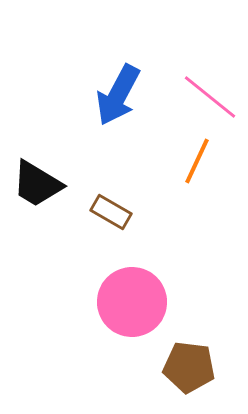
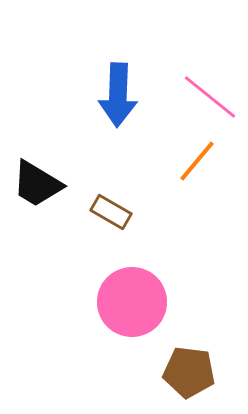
blue arrow: rotated 26 degrees counterclockwise
orange line: rotated 15 degrees clockwise
brown pentagon: moved 5 px down
